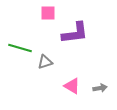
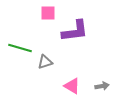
purple L-shape: moved 2 px up
gray arrow: moved 2 px right, 2 px up
